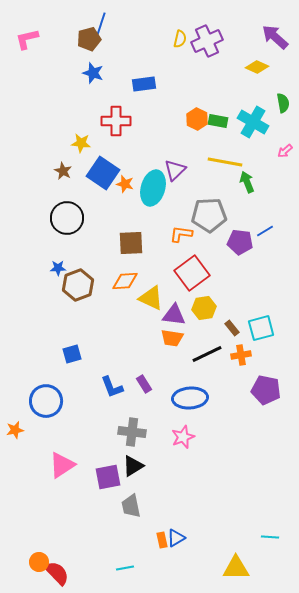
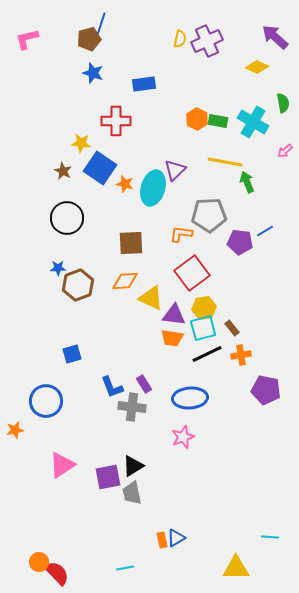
blue square at (103, 173): moved 3 px left, 5 px up
cyan square at (261, 328): moved 58 px left
gray cross at (132, 432): moved 25 px up
gray trapezoid at (131, 506): moved 1 px right, 13 px up
